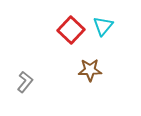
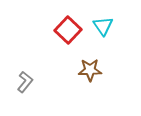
cyan triangle: rotated 15 degrees counterclockwise
red square: moved 3 px left
